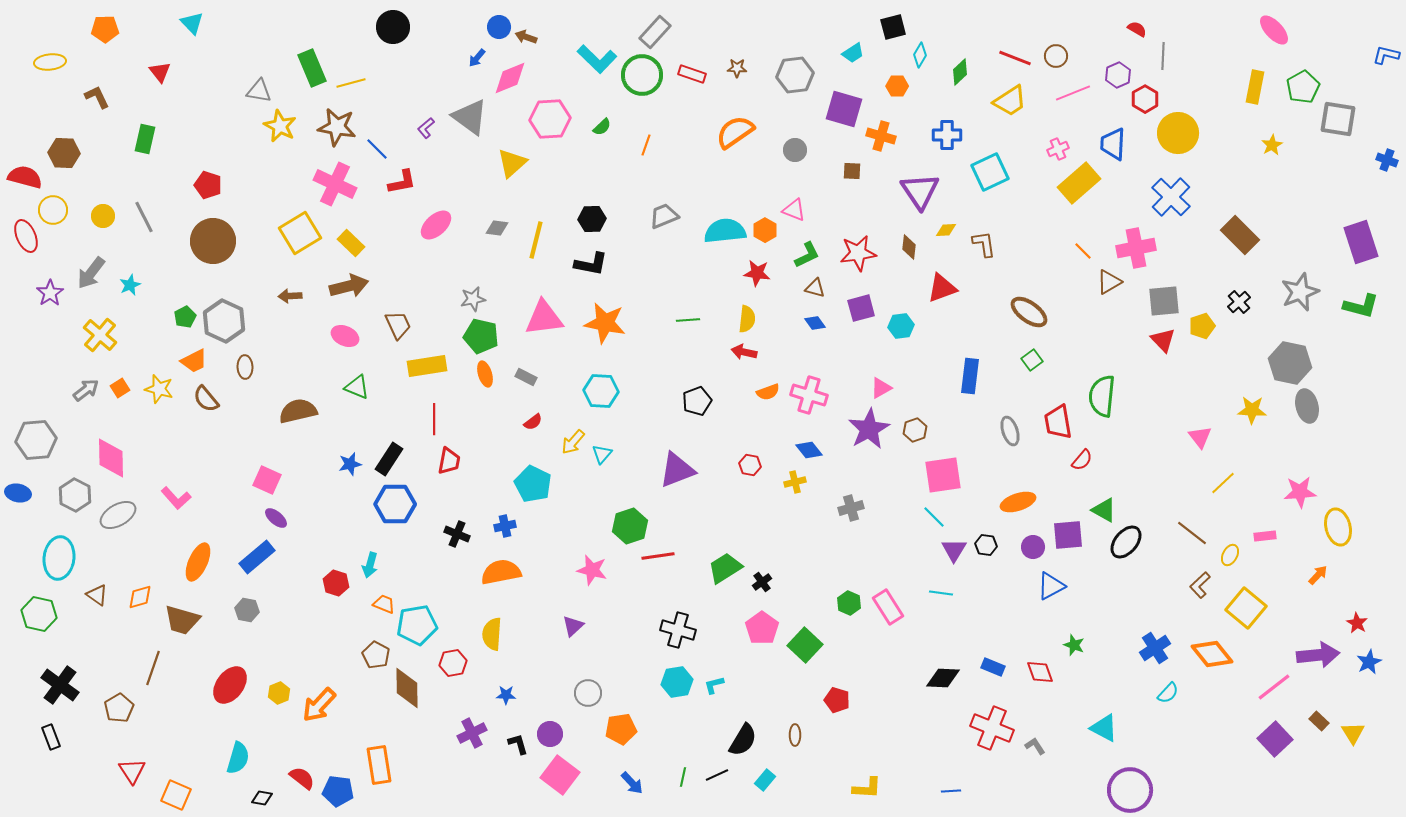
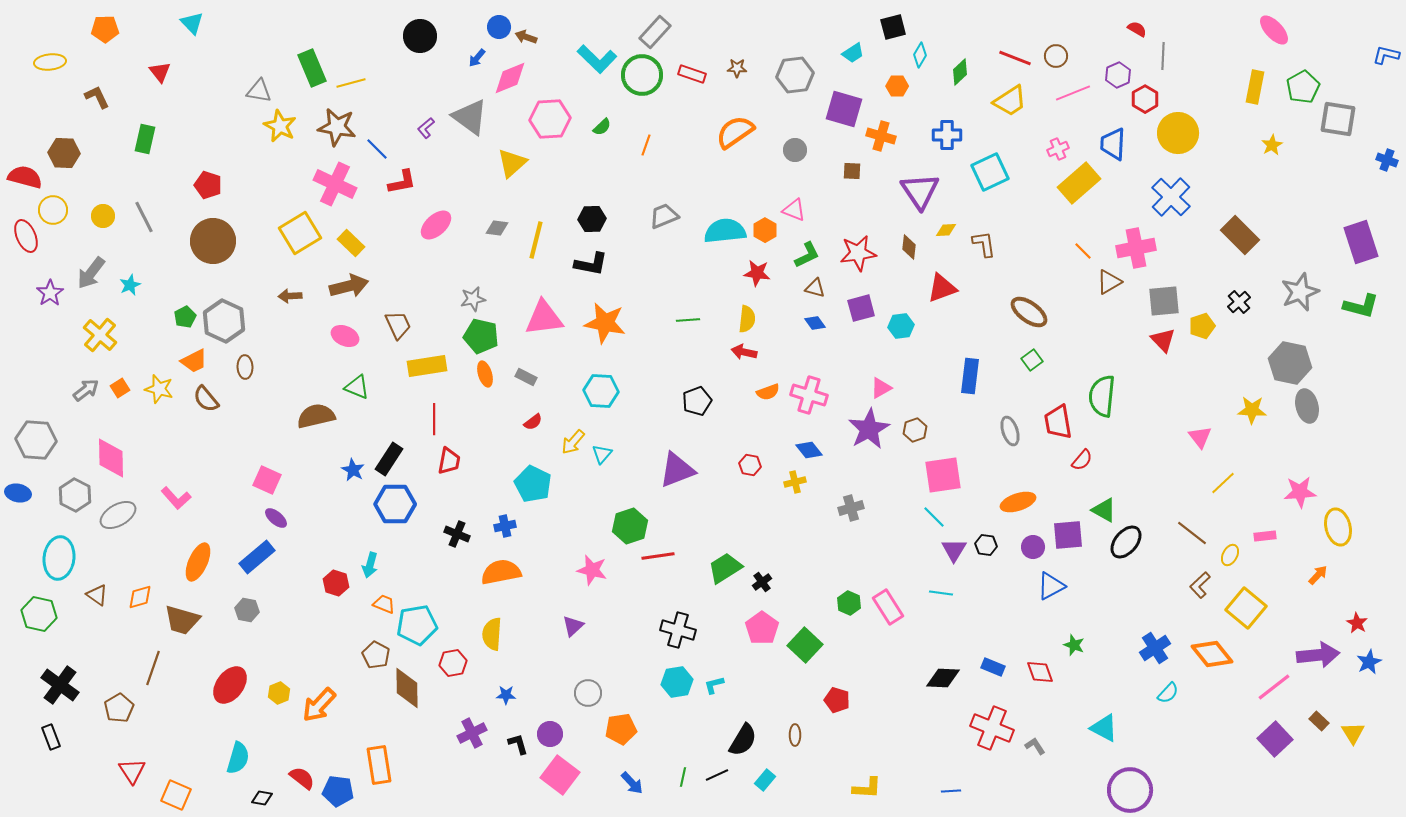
black circle at (393, 27): moved 27 px right, 9 px down
brown semicircle at (298, 411): moved 18 px right, 5 px down
gray hexagon at (36, 440): rotated 9 degrees clockwise
blue star at (350, 464): moved 3 px right, 6 px down; rotated 30 degrees counterclockwise
